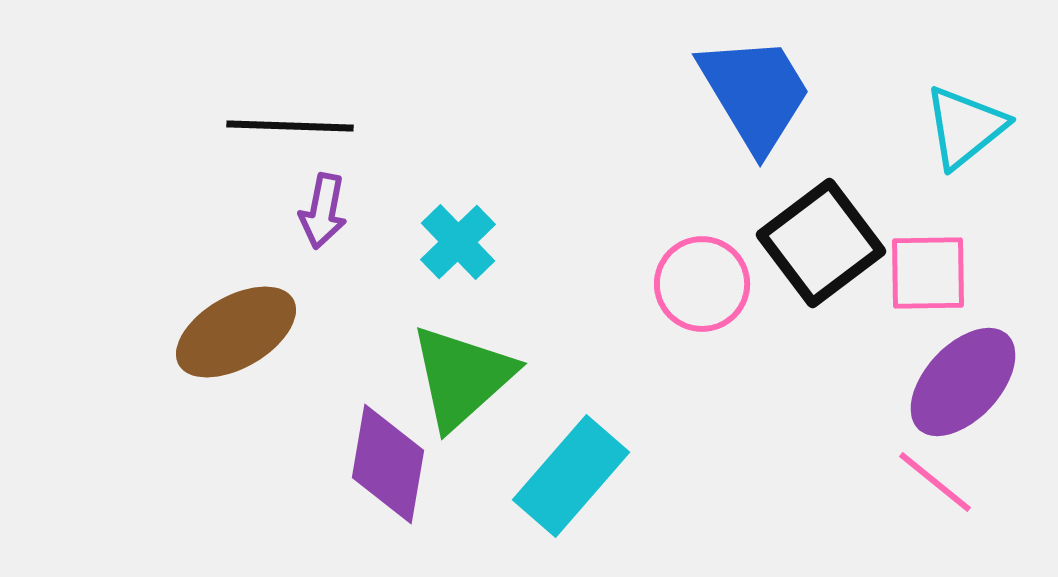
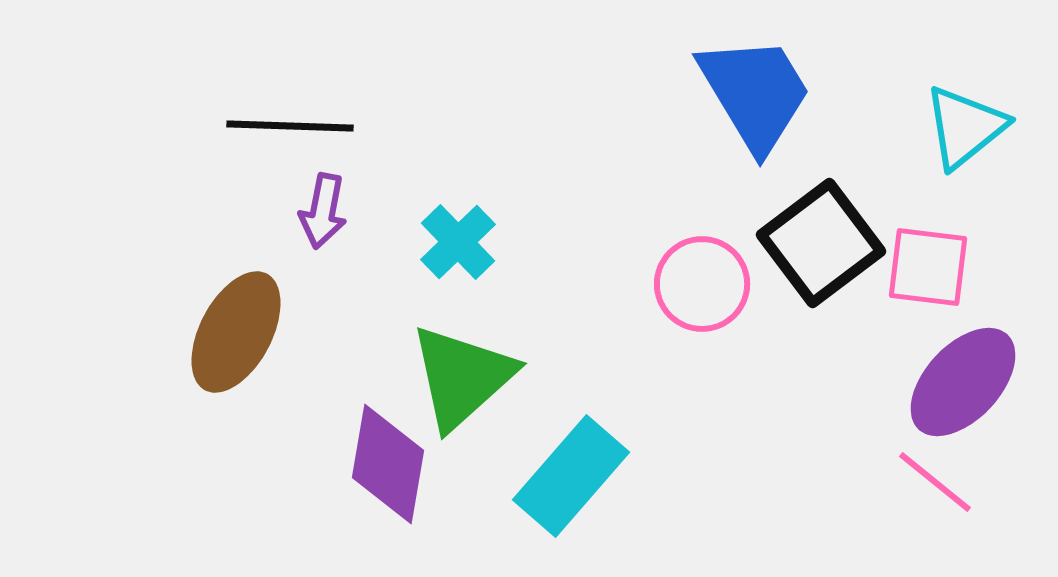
pink square: moved 6 px up; rotated 8 degrees clockwise
brown ellipse: rotated 32 degrees counterclockwise
